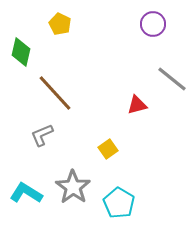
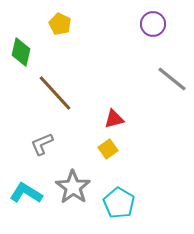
red triangle: moved 23 px left, 14 px down
gray L-shape: moved 9 px down
